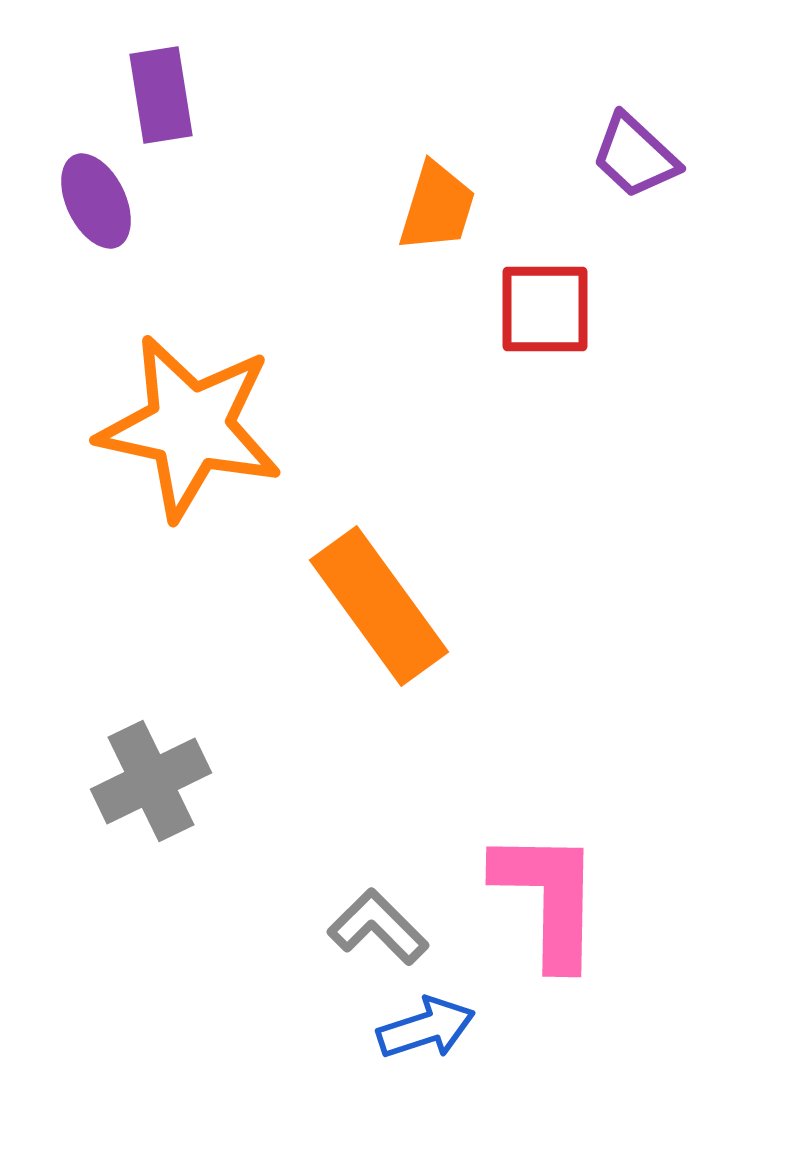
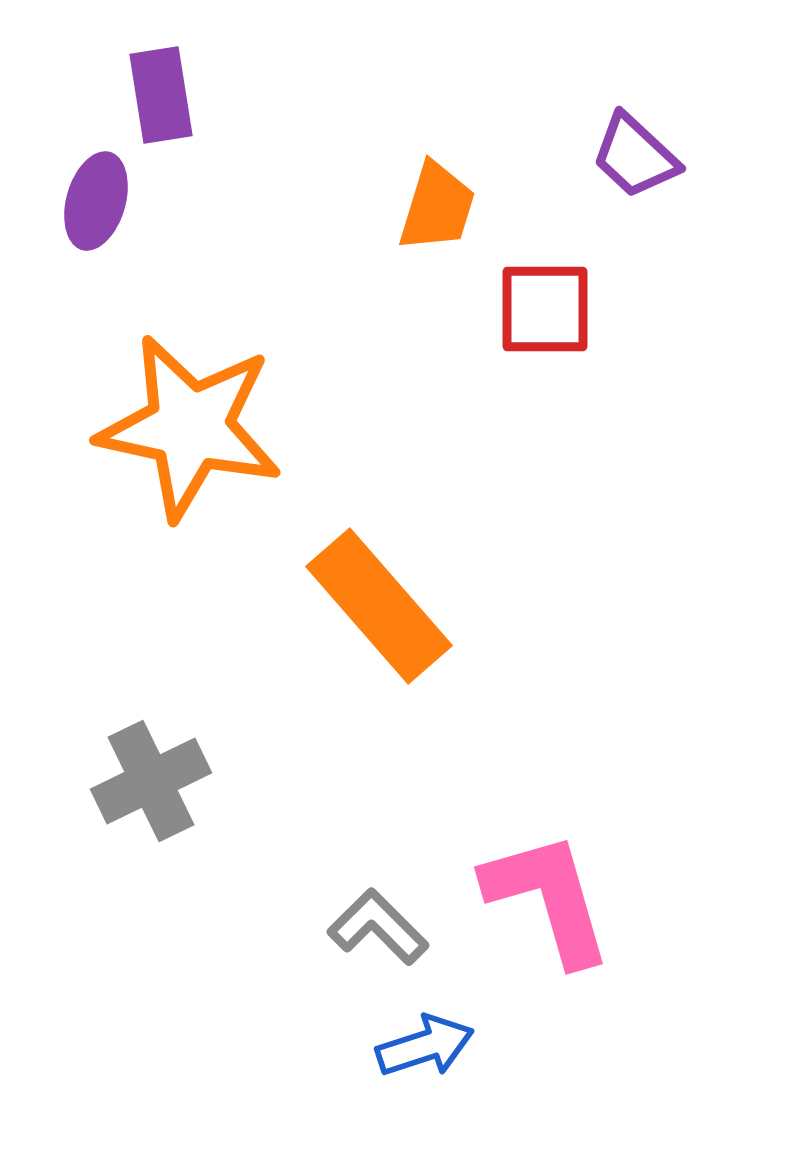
purple ellipse: rotated 42 degrees clockwise
orange rectangle: rotated 5 degrees counterclockwise
pink L-shape: rotated 17 degrees counterclockwise
blue arrow: moved 1 px left, 18 px down
